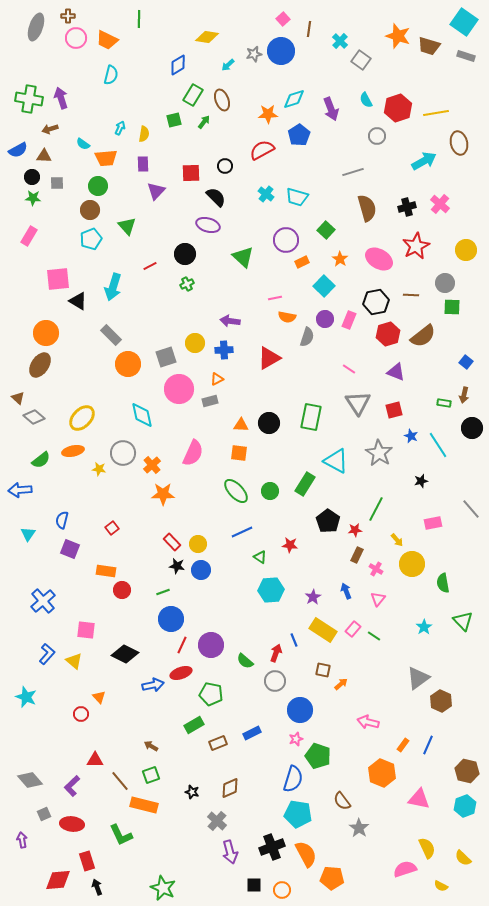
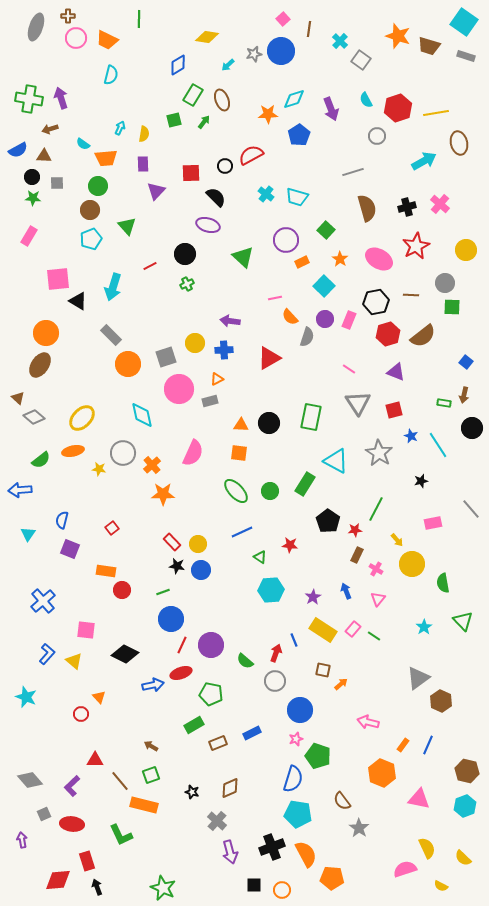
red semicircle at (262, 150): moved 11 px left, 5 px down
orange semicircle at (287, 317): moved 3 px right; rotated 36 degrees clockwise
